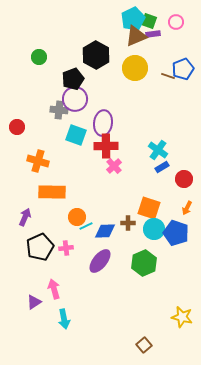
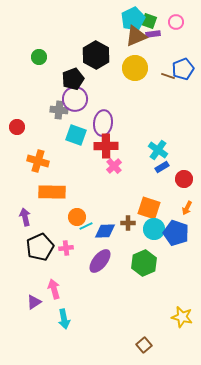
purple arrow at (25, 217): rotated 36 degrees counterclockwise
